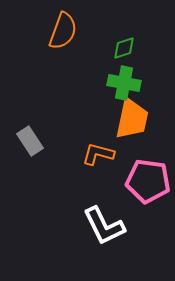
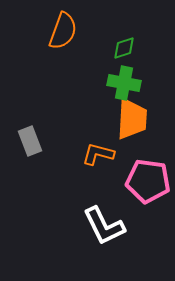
orange trapezoid: rotated 9 degrees counterclockwise
gray rectangle: rotated 12 degrees clockwise
